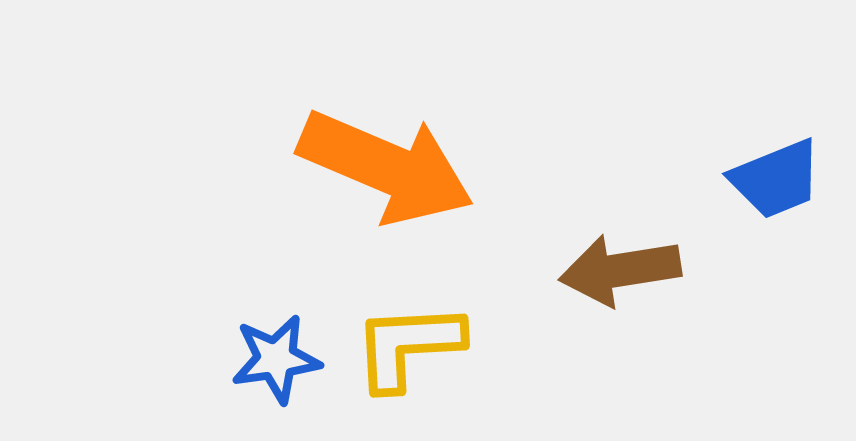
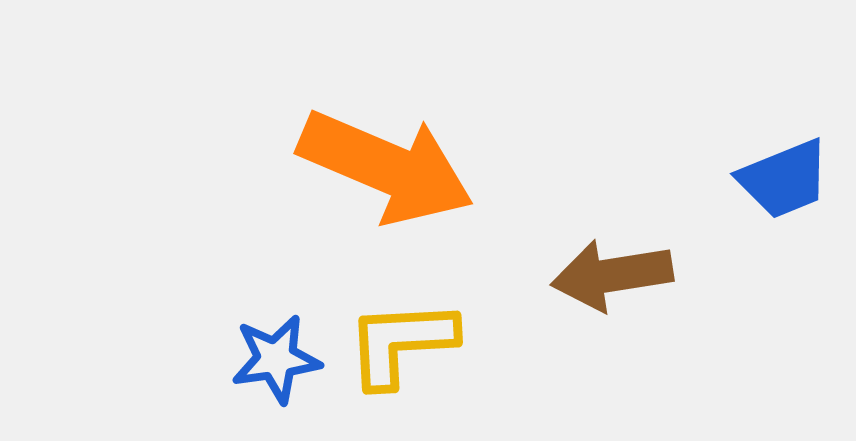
blue trapezoid: moved 8 px right
brown arrow: moved 8 px left, 5 px down
yellow L-shape: moved 7 px left, 3 px up
